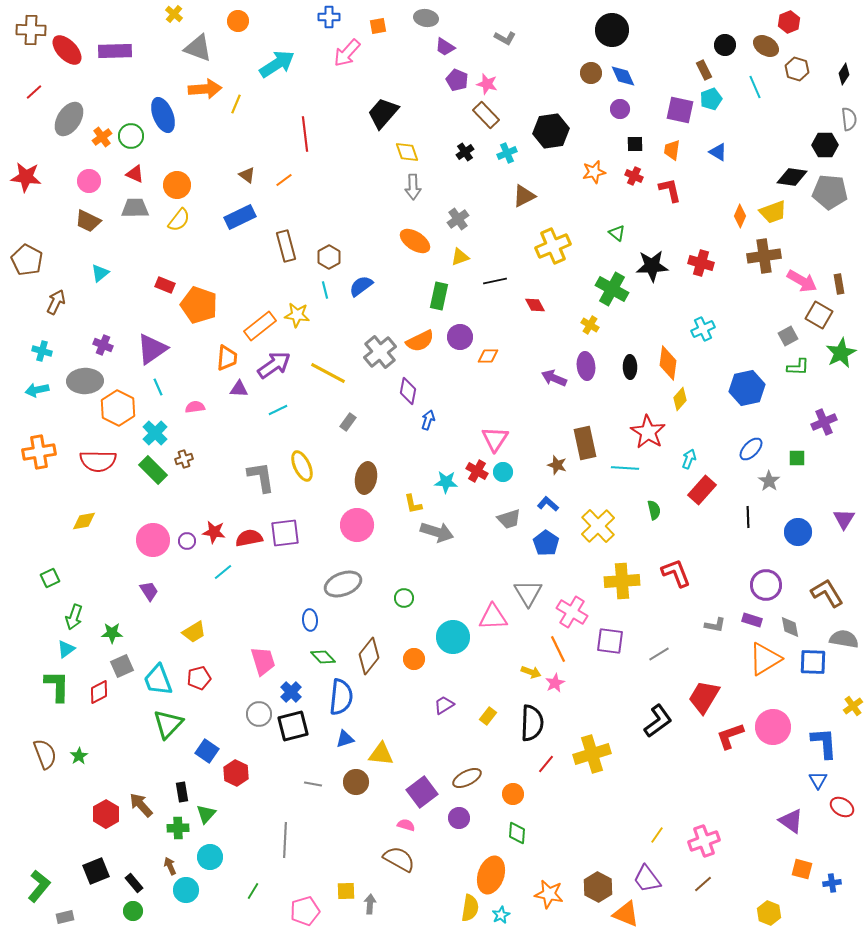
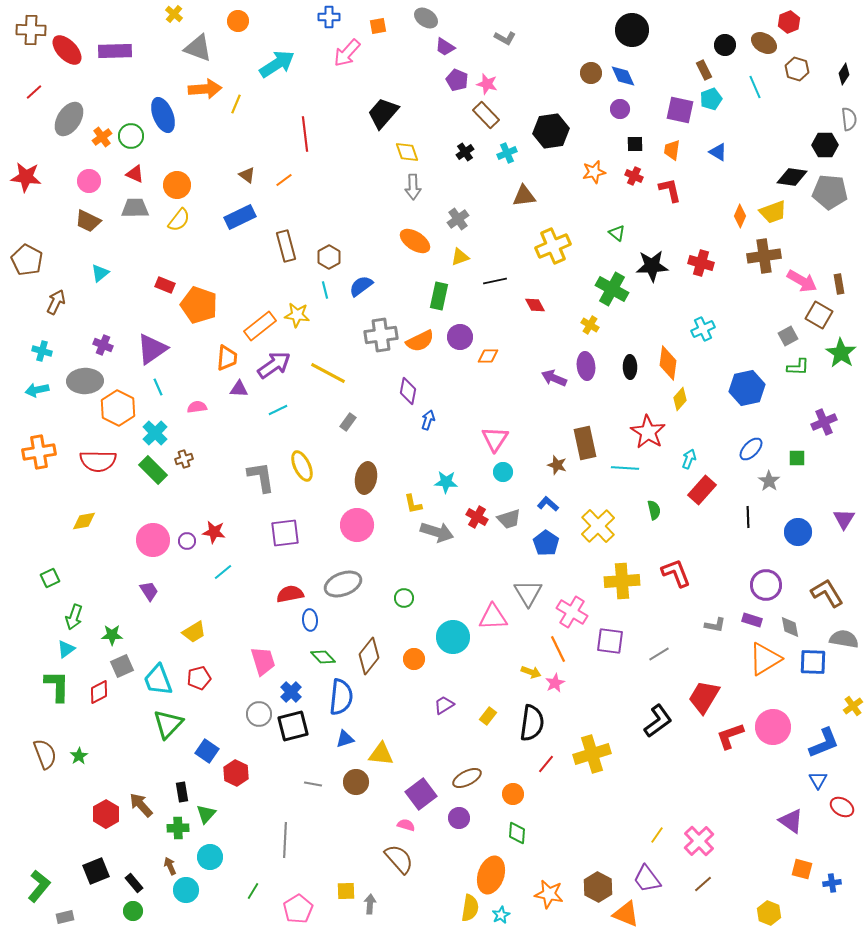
gray ellipse at (426, 18): rotated 25 degrees clockwise
black circle at (612, 30): moved 20 px right
brown ellipse at (766, 46): moved 2 px left, 3 px up
brown triangle at (524, 196): rotated 20 degrees clockwise
gray cross at (380, 352): moved 1 px right, 17 px up; rotated 32 degrees clockwise
green star at (841, 353): rotated 12 degrees counterclockwise
pink semicircle at (195, 407): moved 2 px right
red cross at (477, 471): moved 46 px down
red semicircle at (249, 538): moved 41 px right, 56 px down
green star at (112, 633): moved 2 px down
black semicircle at (532, 723): rotated 6 degrees clockwise
blue L-shape at (824, 743): rotated 72 degrees clockwise
purple square at (422, 792): moved 1 px left, 2 px down
pink cross at (704, 841): moved 5 px left; rotated 24 degrees counterclockwise
brown semicircle at (399, 859): rotated 20 degrees clockwise
pink pentagon at (305, 911): moved 7 px left, 2 px up; rotated 16 degrees counterclockwise
